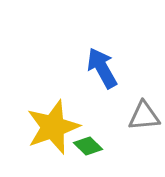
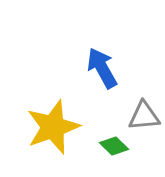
green diamond: moved 26 px right
